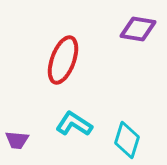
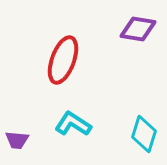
cyan L-shape: moved 1 px left
cyan diamond: moved 17 px right, 6 px up
